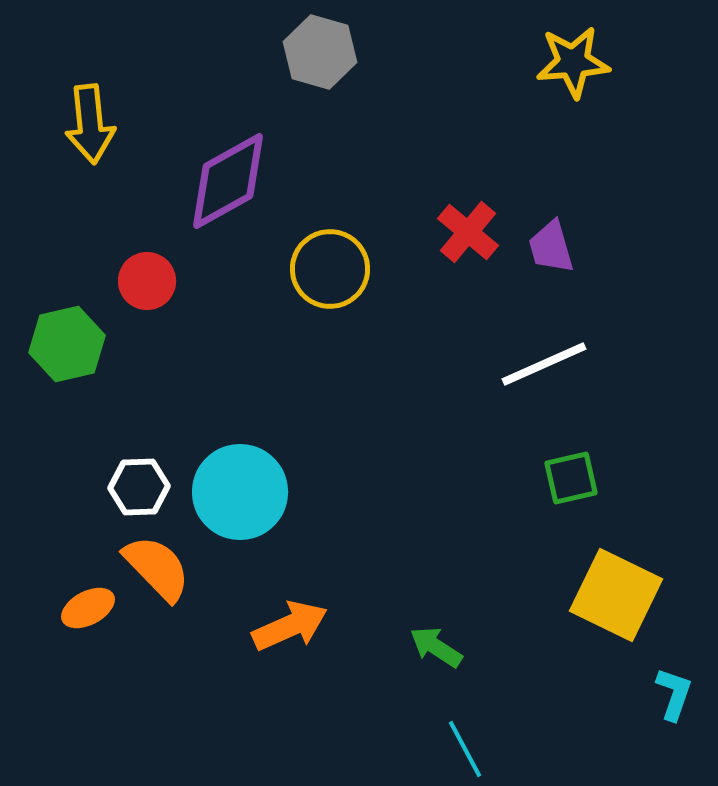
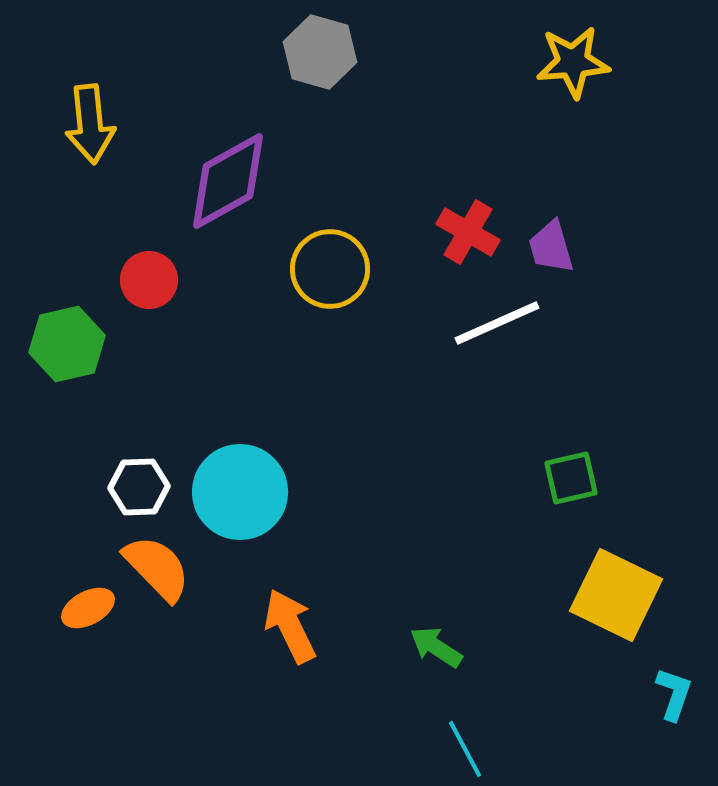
red cross: rotated 10 degrees counterclockwise
red circle: moved 2 px right, 1 px up
white line: moved 47 px left, 41 px up
orange arrow: rotated 92 degrees counterclockwise
